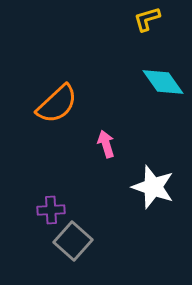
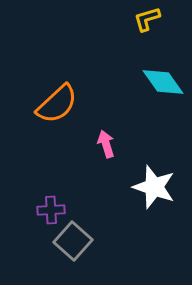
white star: moved 1 px right
